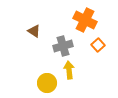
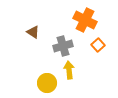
brown triangle: moved 1 px left, 1 px down
